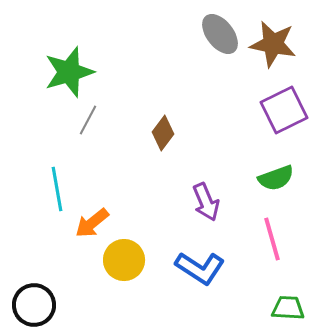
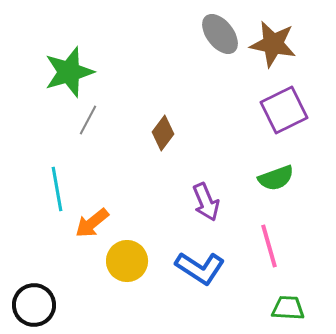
pink line: moved 3 px left, 7 px down
yellow circle: moved 3 px right, 1 px down
